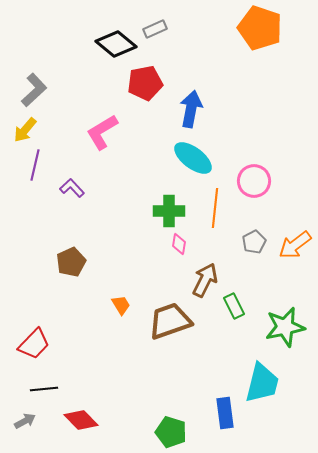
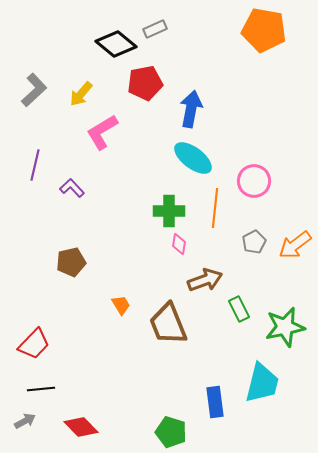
orange pentagon: moved 4 px right, 2 px down; rotated 9 degrees counterclockwise
yellow arrow: moved 56 px right, 36 px up
brown pentagon: rotated 12 degrees clockwise
brown arrow: rotated 44 degrees clockwise
green rectangle: moved 5 px right, 3 px down
brown trapezoid: moved 2 px left, 3 px down; rotated 93 degrees counterclockwise
black line: moved 3 px left
blue rectangle: moved 10 px left, 11 px up
red diamond: moved 7 px down
